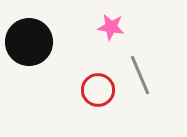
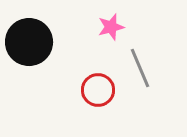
pink star: rotated 24 degrees counterclockwise
gray line: moved 7 px up
